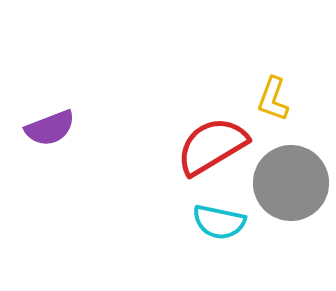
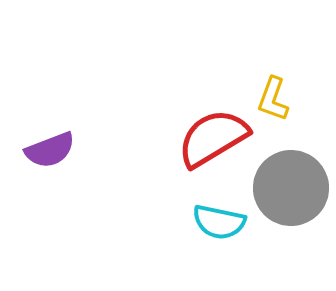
purple semicircle: moved 22 px down
red semicircle: moved 1 px right, 8 px up
gray circle: moved 5 px down
